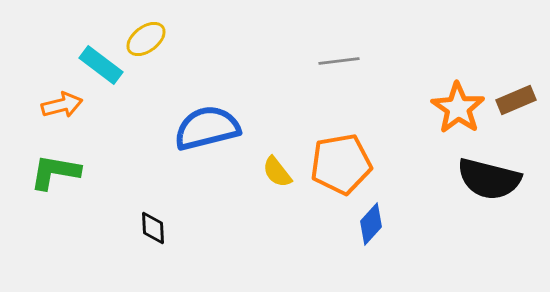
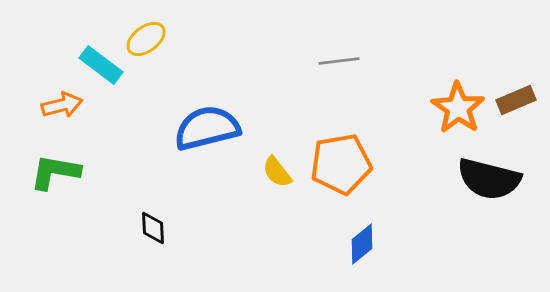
blue diamond: moved 9 px left, 20 px down; rotated 9 degrees clockwise
